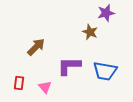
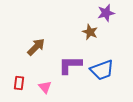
purple L-shape: moved 1 px right, 1 px up
blue trapezoid: moved 3 px left, 1 px up; rotated 30 degrees counterclockwise
